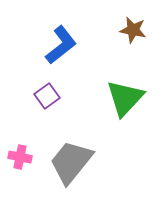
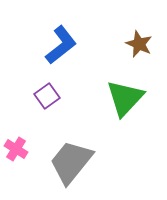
brown star: moved 6 px right, 14 px down; rotated 12 degrees clockwise
pink cross: moved 4 px left, 8 px up; rotated 20 degrees clockwise
